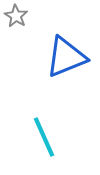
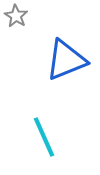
blue triangle: moved 3 px down
